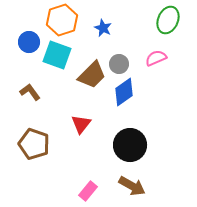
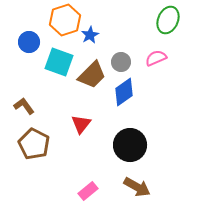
orange hexagon: moved 3 px right
blue star: moved 13 px left, 7 px down; rotated 18 degrees clockwise
cyan square: moved 2 px right, 7 px down
gray circle: moved 2 px right, 2 px up
brown L-shape: moved 6 px left, 14 px down
brown pentagon: rotated 8 degrees clockwise
brown arrow: moved 5 px right, 1 px down
pink rectangle: rotated 12 degrees clockwise
